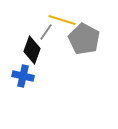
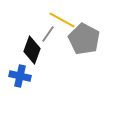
yellow line: rotated 12 degrees clockwise
gray line: moved 2 px right, 2 px down
blue cross: moved 3 px left
